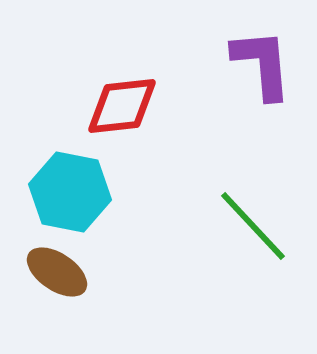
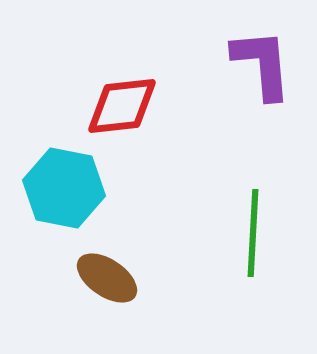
cyan hexagon: moved 6 px left, 4 px up
green line: moved 7 px down; rotated 46 degrees clockwise
brown ellipse: moved 50 px right, 6 px down
